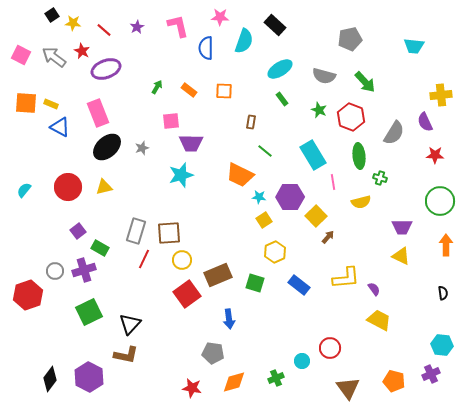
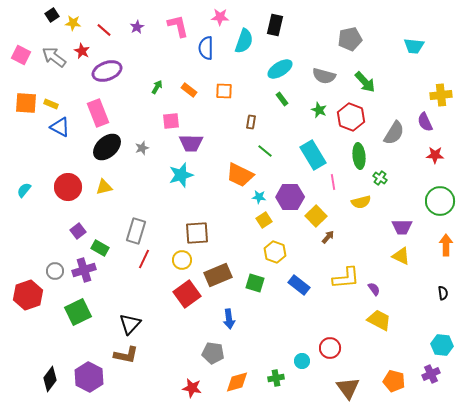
black rectangle at (275, 25): rotated 60 degrees clockwise
purple ellipse at (106, 69): moved 1 px right, 2 px down
green cross at (380, 178): rotated 16 degrees clockwise
brown square at (169, 233): moved 28 px right
yellow hexagon at (275, 252): rotated 15 degrees counterclockwise
green square at (89, 312): moved 11 px left
green cross at (276, 378): rotated 14 degrees clockwise
orange diamond at (234, 382): moved 3 px right
